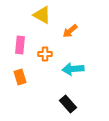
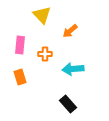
yellow triangle: rotated 18 degrees clockwise
